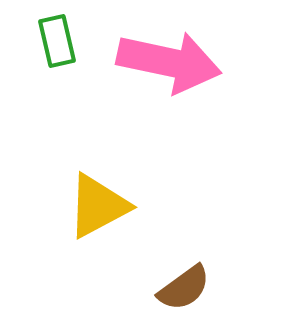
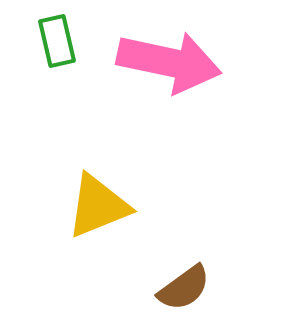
yellow triangle: rotated 6 degrees clockwise
